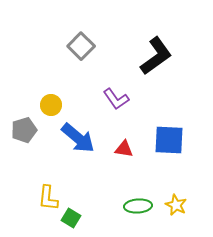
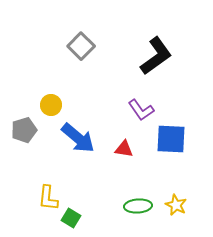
purple L-shape: moved 25 px right, 11 px down
blue square: moved 2 px right, 1 px up
